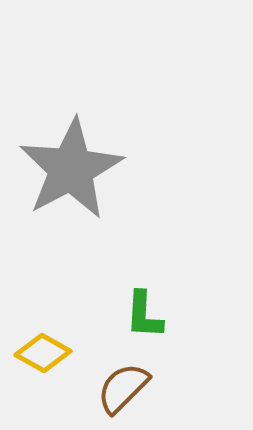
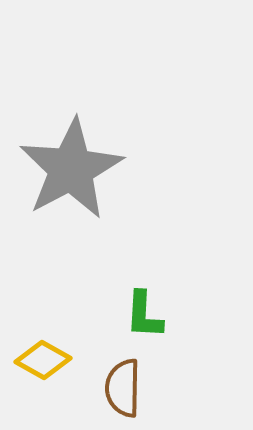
yellow diamond: moved 7 px down
brown semicircle: rotated 44 degrees counterclockwise
